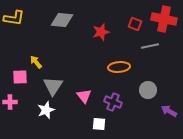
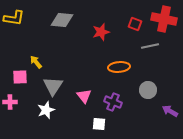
purple arrow: moved 1 px right
